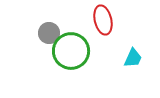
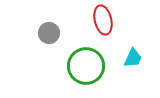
green circle: moved 15 px right, 15 px down
